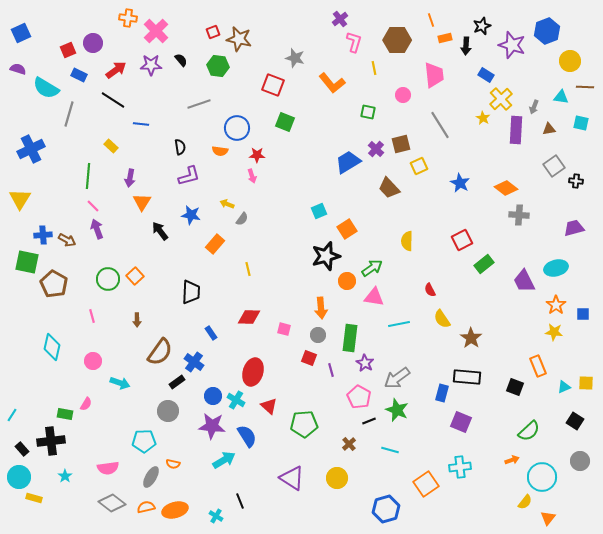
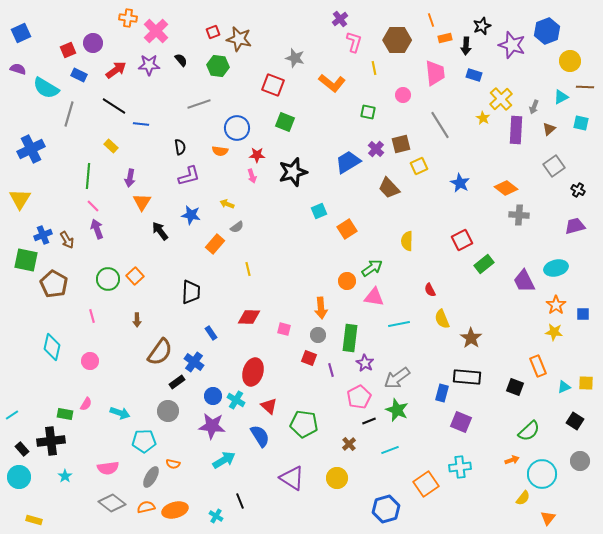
purple star at (151, 65): moved 2 px left
pink trapezoid at (434, 75): moved 1 px right, 2 px up
blue rectangle at (486, 75): moved 12 px left; rotated 14 degrees counterclockwise
orange L-shape at (332, 83): rotated 12 degrees counterclockwise
cyan triangle at (561, 97): rotated 35 degrees counterclockwise
black line at (113, 100): moved 1 px right, 6 px down
brown triangle at (549, 129): rotated 32 degrees counterclockwise
black cross at (576, 181): moved 2 px right, 9 px down; rotated 24 degrees clockwise
gray semicircle at (242, 219): moved 5 px left, 8 px down; rotated 16 degrees clockwise
purple trapezoid at (574, 228): moved 1 px right, 2 px up
blue cross at (43, 235): rotated 18 degrees counterclockwise
brown arrow at (67, 240): rotated 30 degrees clockwise
black star at (326, 256): moved 33 px left, 84 px up
green square at (27, 262): moved 1 px left, 2 px up
yellow semicircle at (442, 319): rotated 12 degrees clockwise
pink circle at (93, 361): moved 3 px left
cyan arrow at (120, 383): moved 30 px down
pink pentagon at (359, 397): rotated 15 degrees clockwise
cyan line at (12, 415): rotated 24 degrees clockwise
green pentagon at (304, 424): rotated 12 degrees clockwise
blue semicircle at (247, 436): moved 13 px right
cyan line at (390, 450): rotated 36 degrees counterclockwise
cyan circle at (542, 477): moved 3 px up
yellow rectangle at (34, 498): moved 22 px down
yellow semicircle at (525, 502): moved 2 px left, 4 px up
